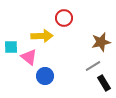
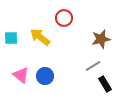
yellow arrow: moved 2 px left, 1 px down; rotated 140 degrees counterclockwise
brown star: moved 3 px up
cyan square: moved 9 px up
pink triangle: moved 8 px left, 18 px down
black rectangle: moved 1 px right, 1 px down
